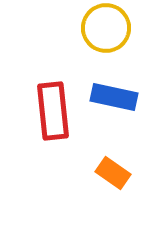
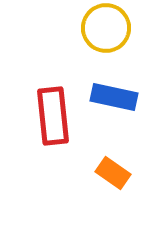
red rectangle: moved 5 px down
